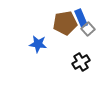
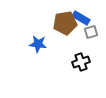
blue rectangle: rotated 36 degrees counterclockwise
gray square: moved 3 px right, 3 px down; rotated 24 degrees clockwise
black cross: rotated 12 degrees clockwise
